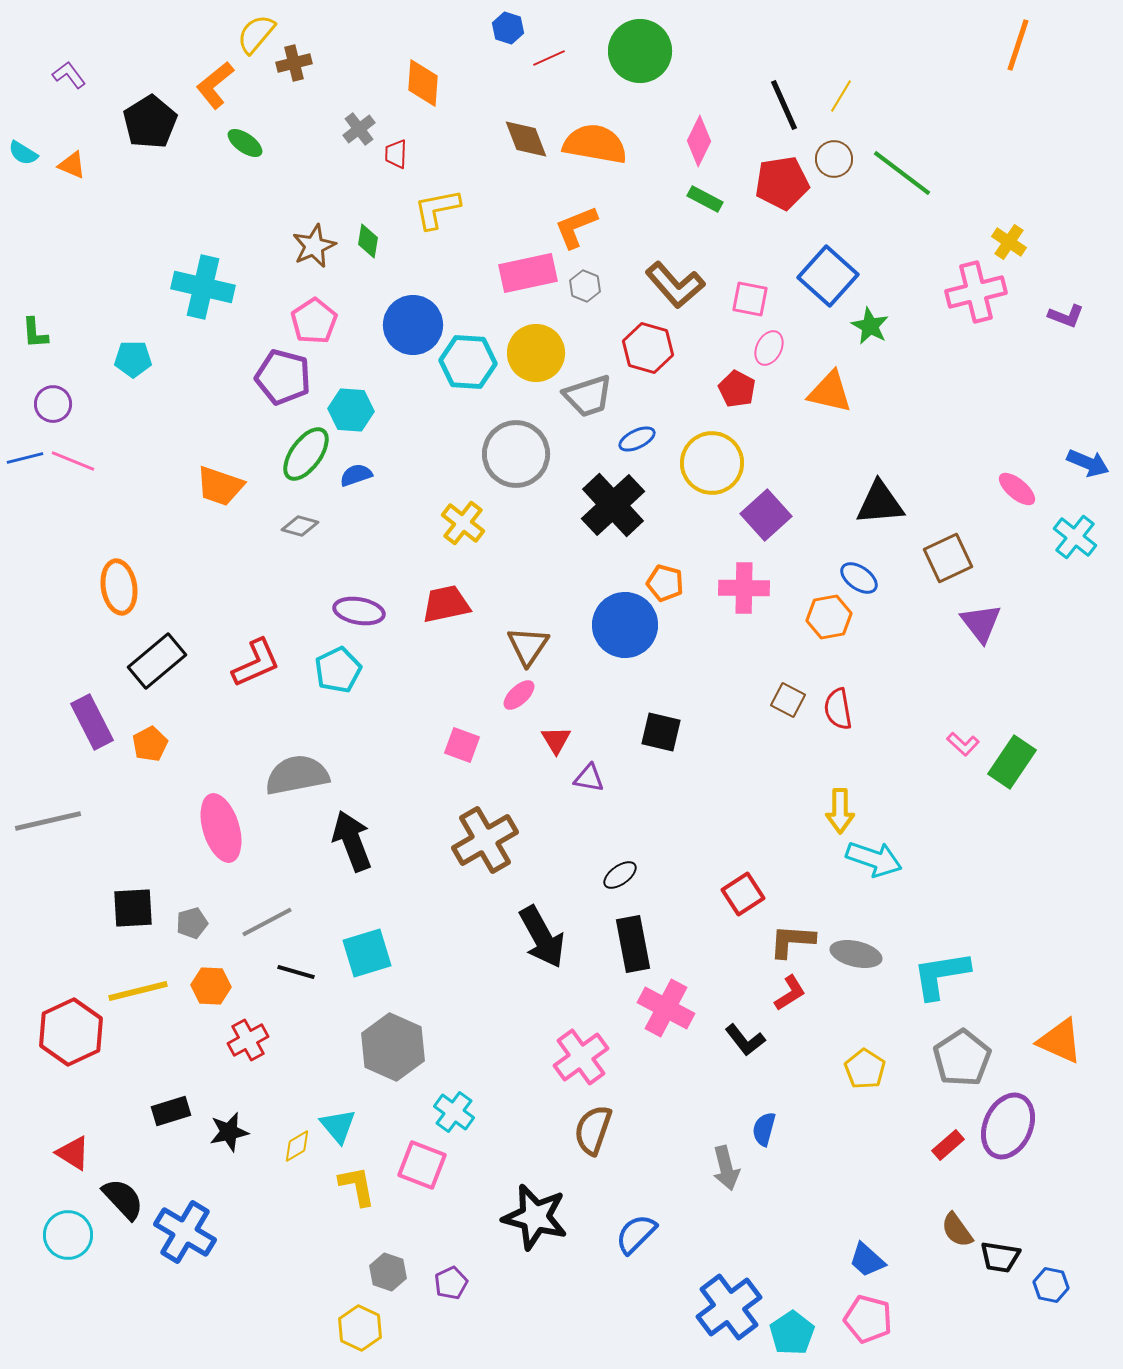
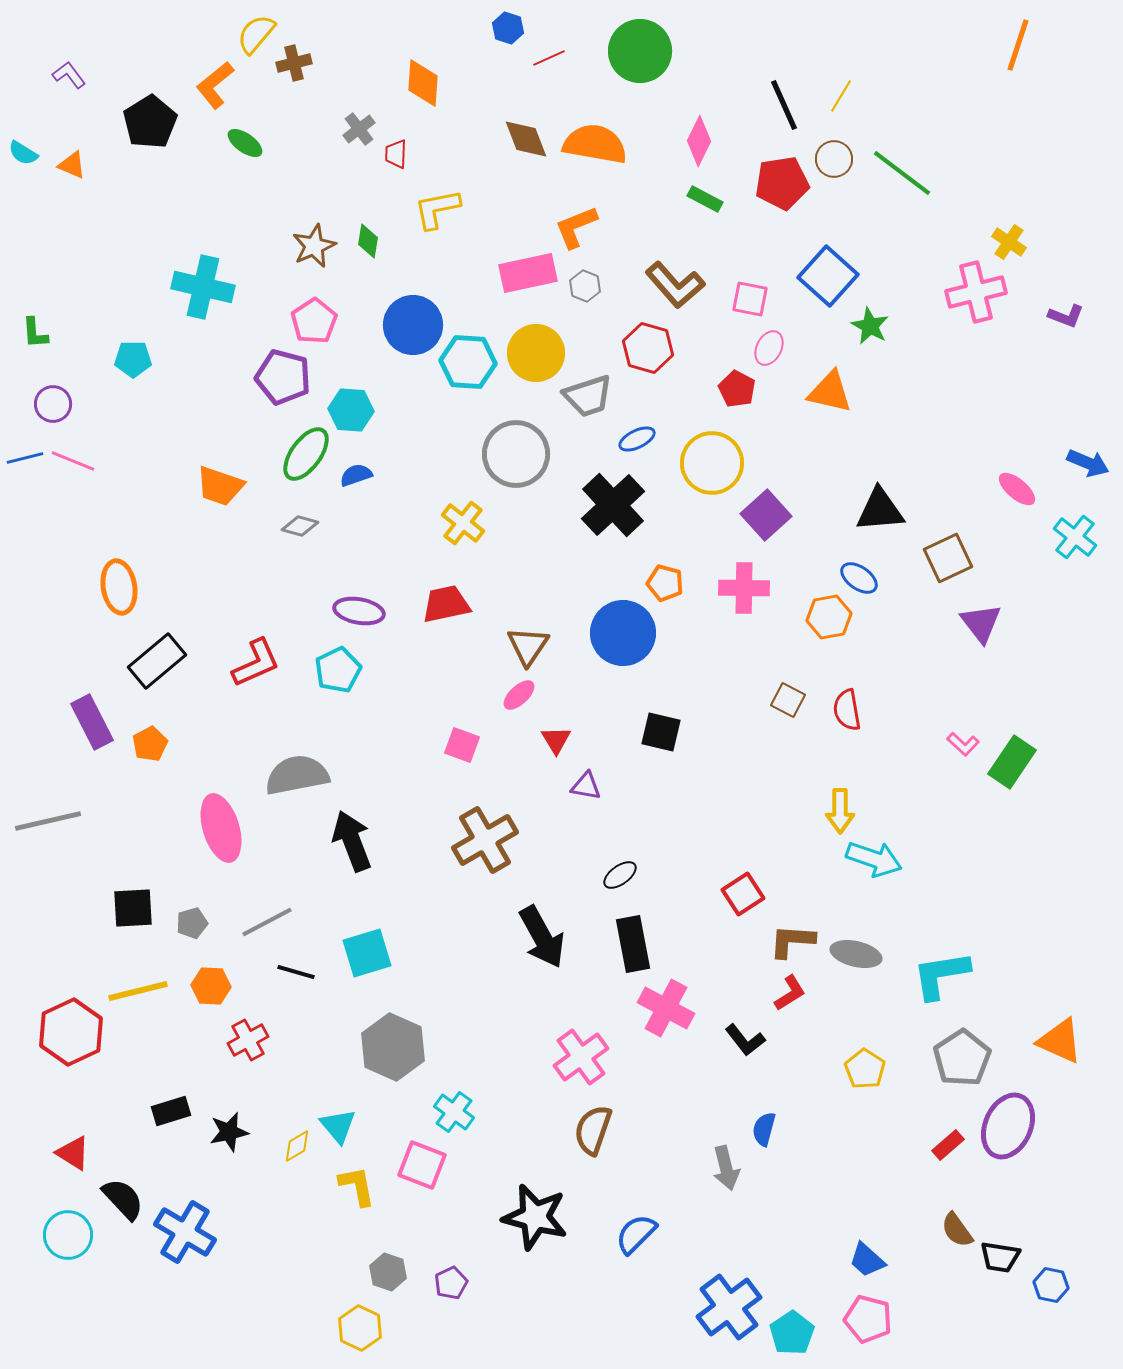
black triangle at (880, 503): moved 7 px down
blue circle at (625, 625): moved 2 px left, 8 px down
red semicircle at (838, 709): moved 9 px right, 1 px down
purple triangle at (589, 778): moved 3 px left, 8 px down
